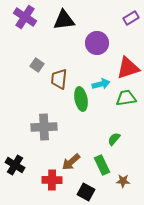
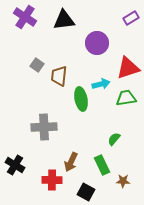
brown trapezoid: moved 3 px up
brown arrow: rotated 24 degrees counterclockwise
